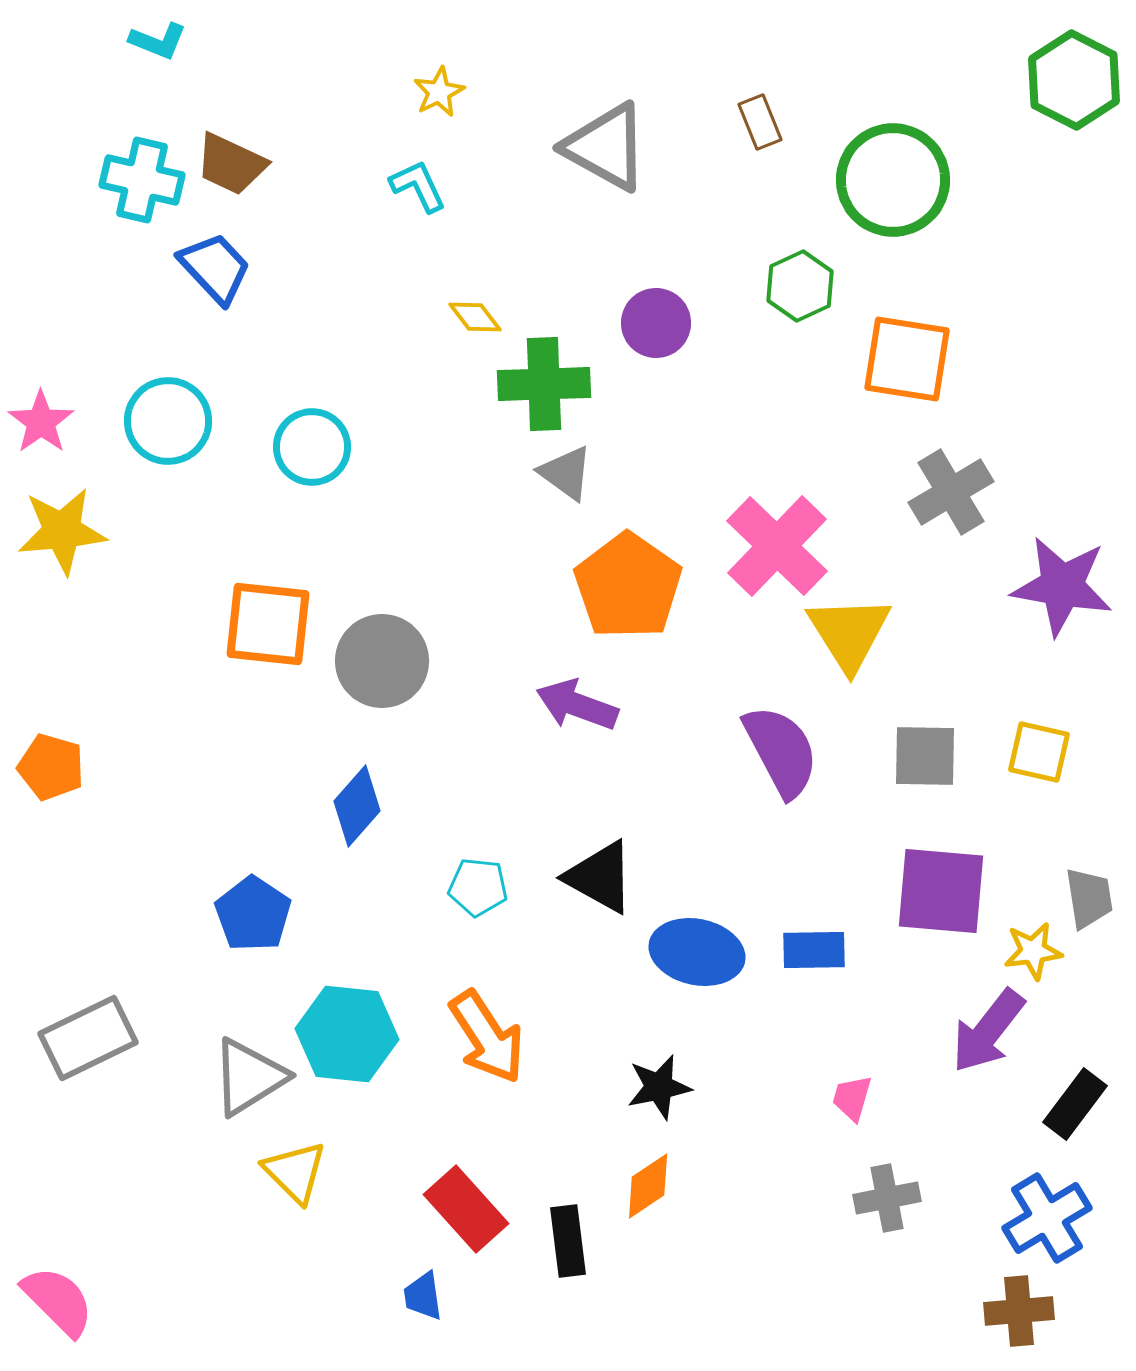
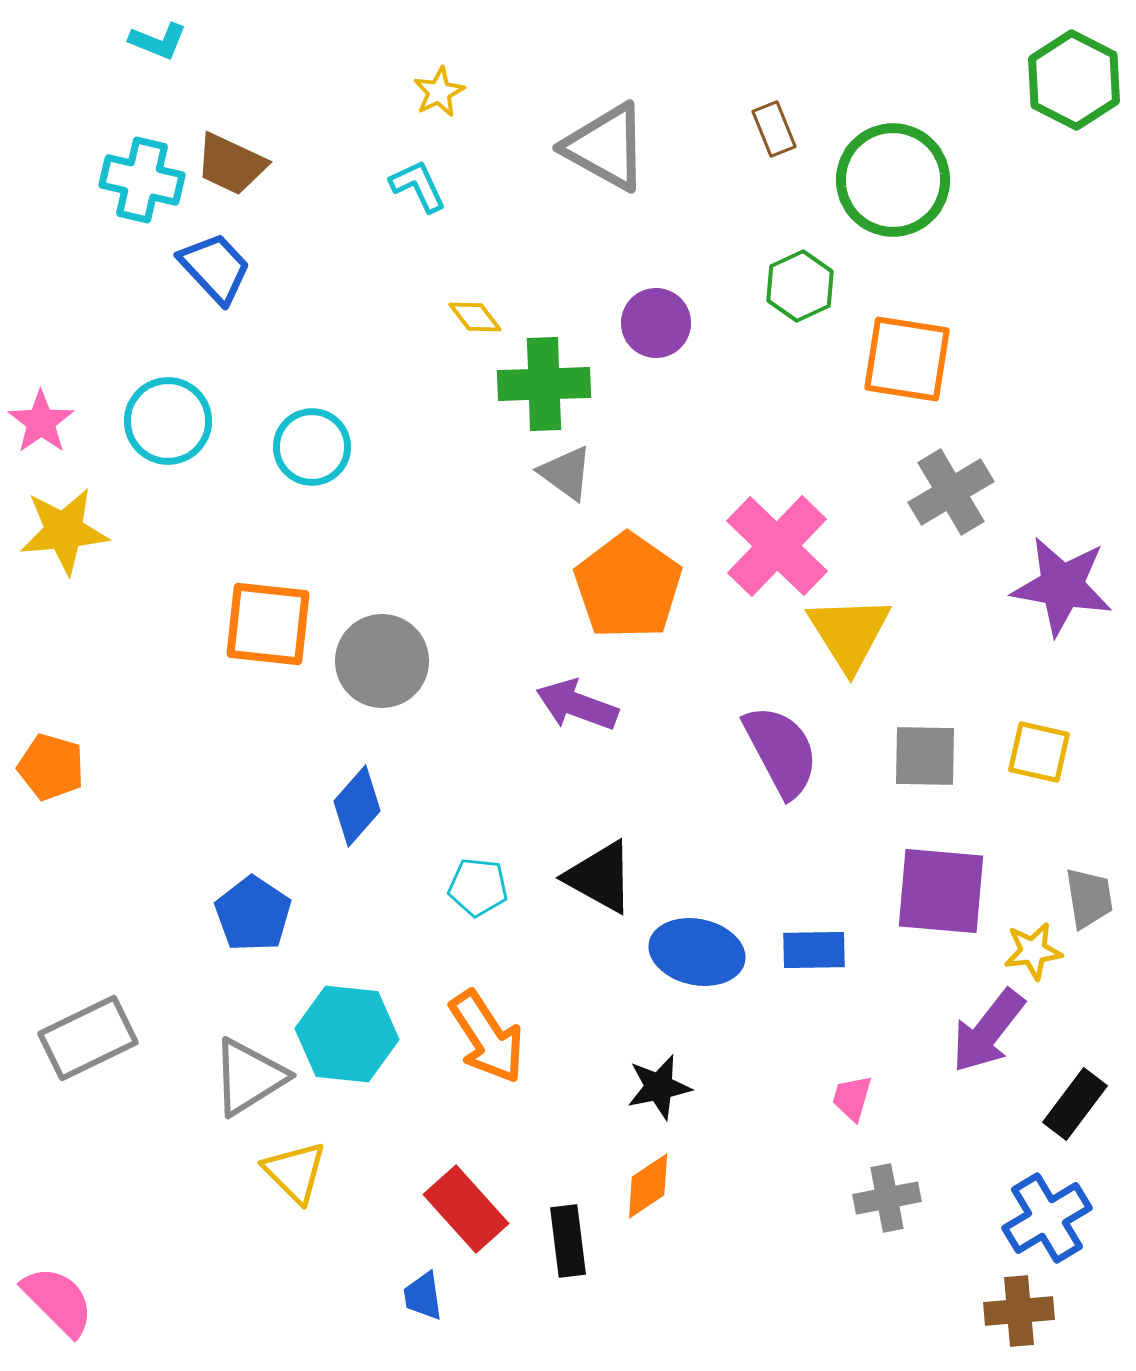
brown rectangle at (760, 122): moved 14 px right, 7 px down
yellow star at (62, 531): moved 2 px right
